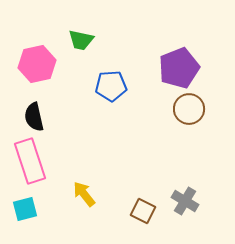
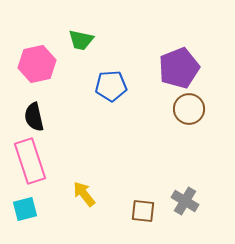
brown square: rotated 20 degrees counterclockwise
